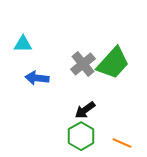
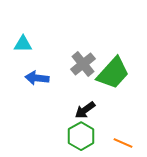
green trapezoid: moved 10 px down
orange line: moved 1 px right
